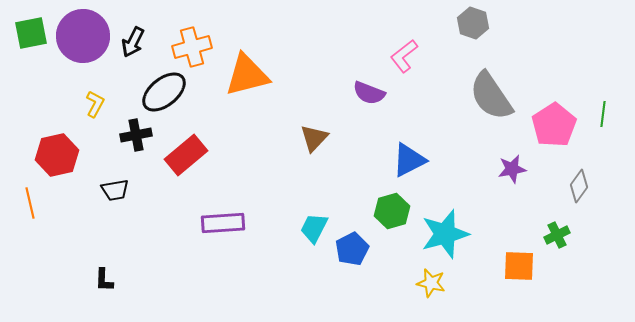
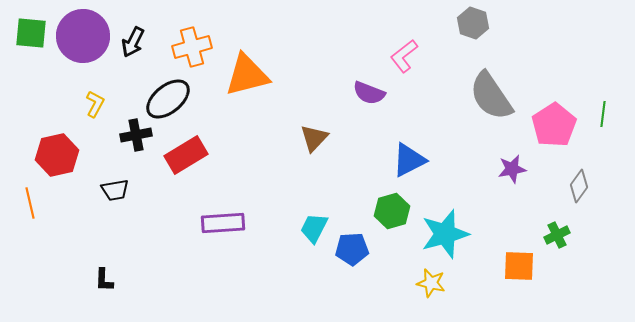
green square: rotated 16 degrees clockwise
black ellipse: moved 4 px right, 7 px down
red rectangle: rotated 9 degrees clockwise
blue pentagon: rotated 24 degrees clockwise
